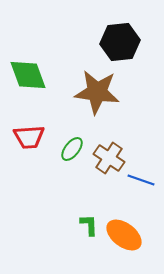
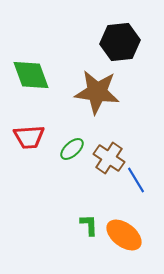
green diamond: moved 3 px right
green ellipse: rotated 10 degrees clockwise
blue line: moved 5 px left; rotated 40 degrees clockwise
